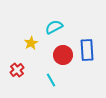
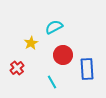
blue rectangle: moved 19 px down
red cross: moved 2 px up
cyan line: moved 1 px right, 2 px down
